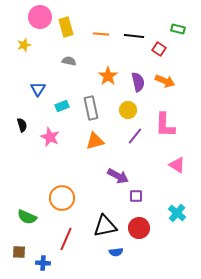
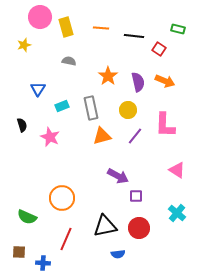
orange line: moved 6 px up
orange triangle: moved 7 px right, 5 px up
pink triangle: moved 5 px down
blue semicircle: moved 2 px right, 2 px down
